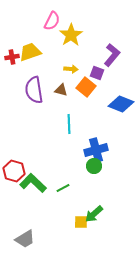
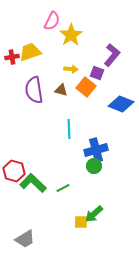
cyan line: moved 5 px down
